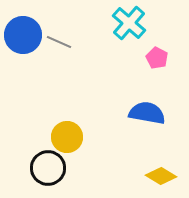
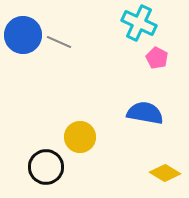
cyan cross: moved 10 px right; rotated 16 degrees counterclockwise
blue semicircle: moved 2 px left
yellow circle: moved 13 px right
black circle: moved 2 px left, 1 px up
yellow diamond: moved 4 px right, 3 px up
